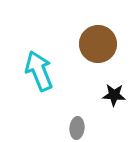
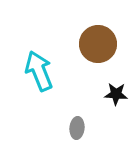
black star: moved 2 px right, 1 px up
